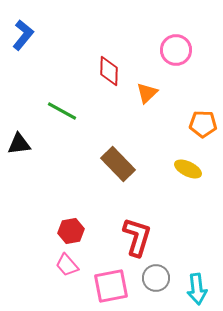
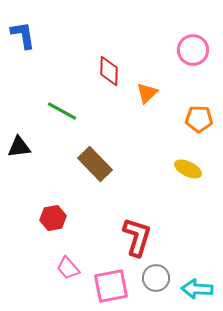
blue L-shape: rotated 48 degrees counterclockwise
pink circle: moved 17 px right
orange pentagon: moved 4 px left, 5 px up
black triangle: moved 3 px down
brown rectangle: moved 23 px left
red hexagon: moved 18 px left, 13 px up
pink trapezoid: moved 1 px right, 3 px down
cyan arrow: rotated 100 degrees clockwise
